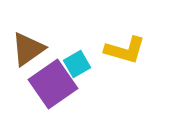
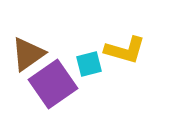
brown triangle: moved 5 px down
cyan square: moved 12 px right; rotated 16 degrees clockwise
